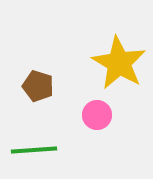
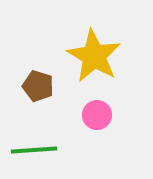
yellow star: moved 25 px left, 7 px up
